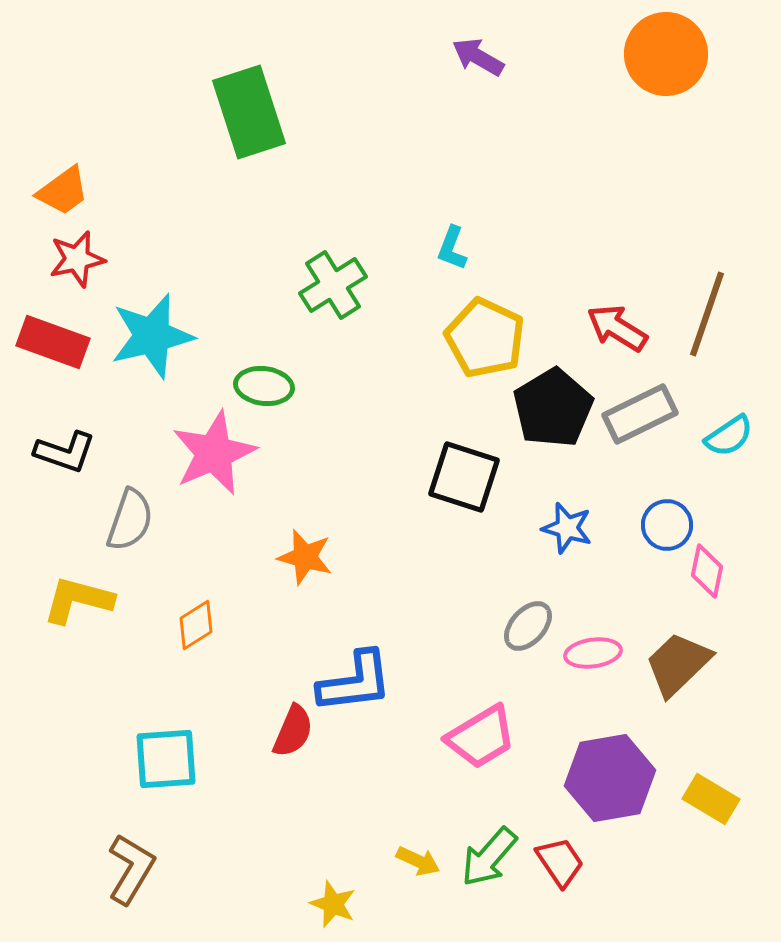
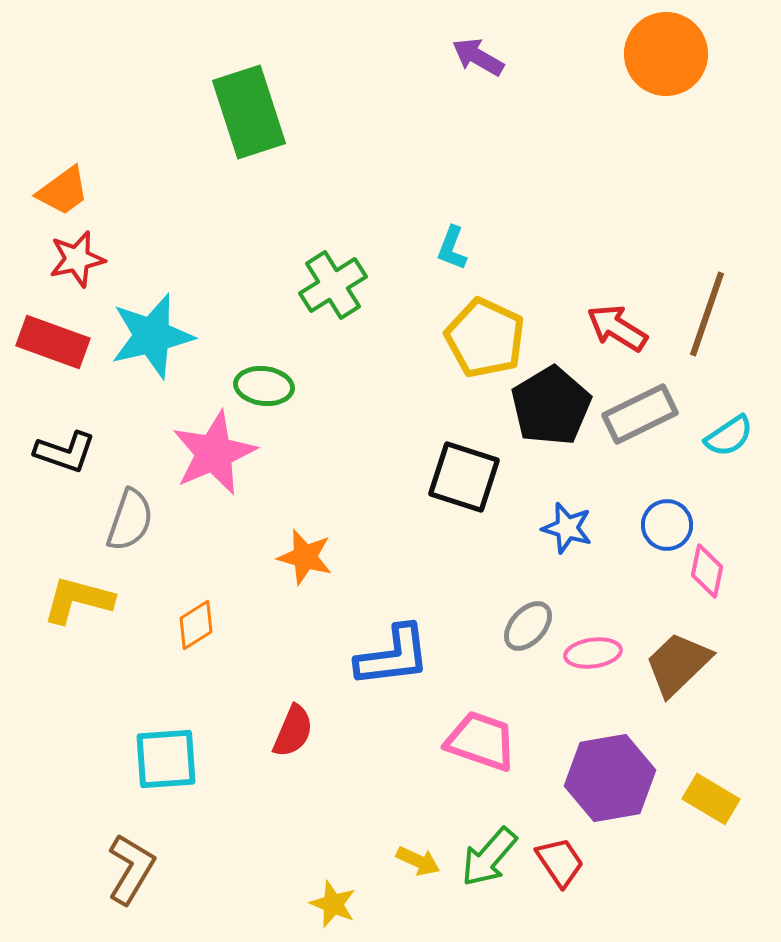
black pentagon: moved 2 px left, 2 px up
blue L-shape: moved 38 px right, 26 px up
pink trapezoid: moved 4 px down; rotated 130 degrees counterclockwise
